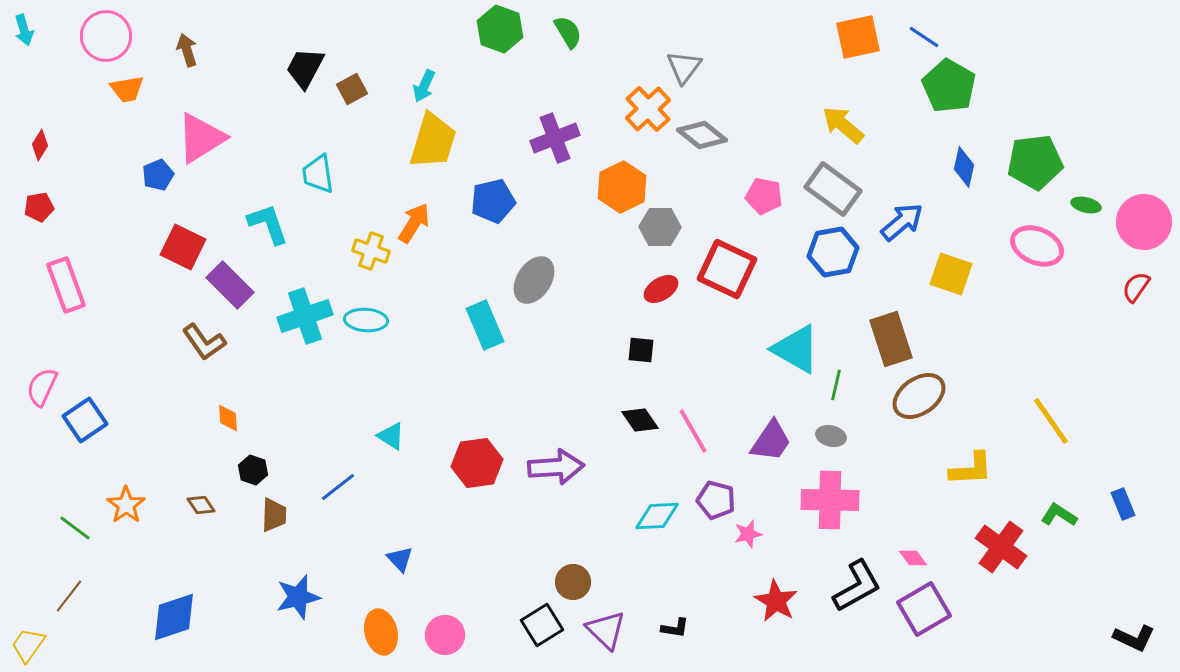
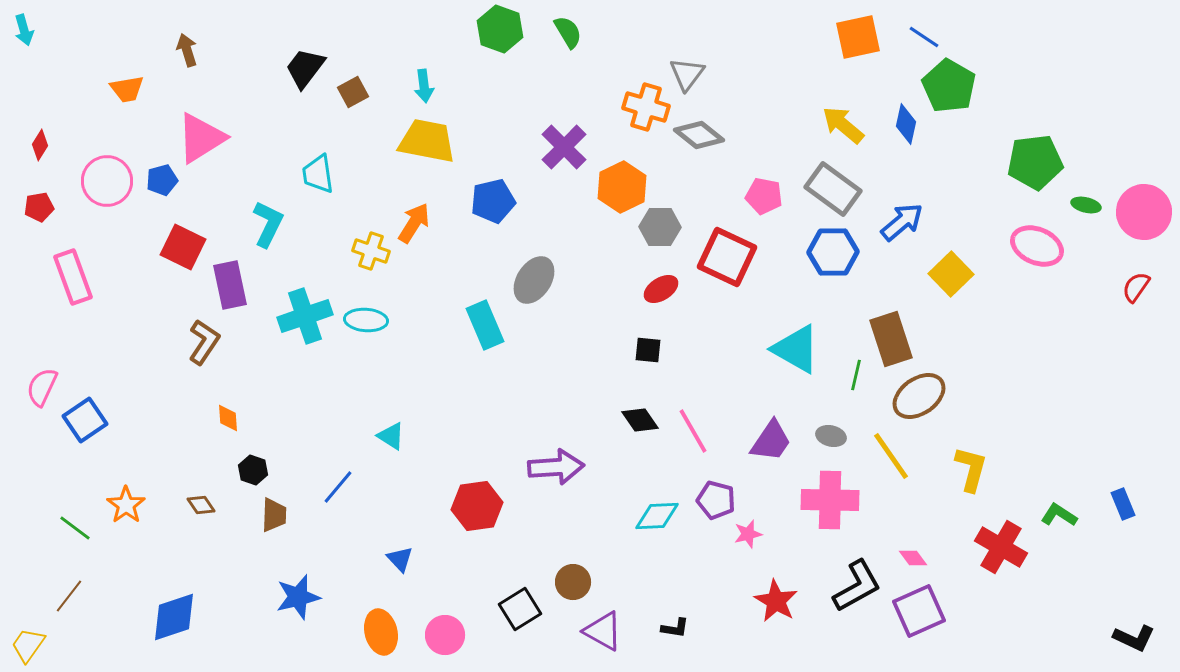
pink circle at (106, 36): moved 1 px right, 145 px down
gray triangle at (684, 67): moved 3 px right, 7 px down
black trapezoid at (305, 68): rotated 9 degrees clockwise
cyan arrow at (424, 86): rotated 32 degrees counterclockwise
brown square at (352, 89): moved 1 px right, 3 px down
orange cross at (648, 109): moved 2 px left, 2 px up; rotated 30 degrees counterclockwise
gray diamond at (702, 135): moved 3 px left
purple cross at (555, 138): moved 9 px right, 9 px down; rotated 24 degrees counterclockwise
yellow trapezoid at (433, 141): moved 6 px left; rotated 96 degrees counterclockwise
blue diamond at (964, 167): moved 58 px left, 43 px up
blue pentagon at (158, 175): moved 4 px right, 5 px down; rotated 8 degrees clockwise
pink circle at (1144, 222): moved 10 px up
cyan L-shape at (268, 224): rotated 45 degrees clockwise
blue hexagon at (833, 252): rotated 9 degrees clockwise
red square at (727, 269): moved 12 px up
yellow square at (951, 274): rotated 27 degrees clockwise
pink rectangle at (66, 285): moved 7 px right, 8 px up
purple rectangle at (230, 285): rotated 33 degrees clockwise
brown L-shape at (204, 342): rotated 111 degrees counterclockwise
black square at (641, 350): moved 7 px right
green line at (836, 385): moved 20 px right, 10 px up
yellow line at (1051, 421): moved 160 px left, 35 px down
red hexagon at (477, 463): moved 43 px down
yellow L-shape at (971, 469): rotated 72 degrees counterclockwise
blue line at (338, 487): rotated 12 degrees counterclockwise
red cross at (1001, 547): rotated 6 degrees counterclockwise
purple square at (924, 609): moved 5 px left, 2 px down; rotated 6 degrees clockwise
black square at (542, 625): moved 22 px left, 16 px up
purple triangle at (606, 630): moved 3 px left, 1 px down; rotated 15 degrees counterclockwise
